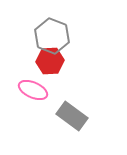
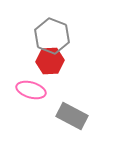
pink ellipse: moved 2 px left; rotated 8 degrees counterclockwise
gray rectangle: rotated 8 degrees counterclockwise
